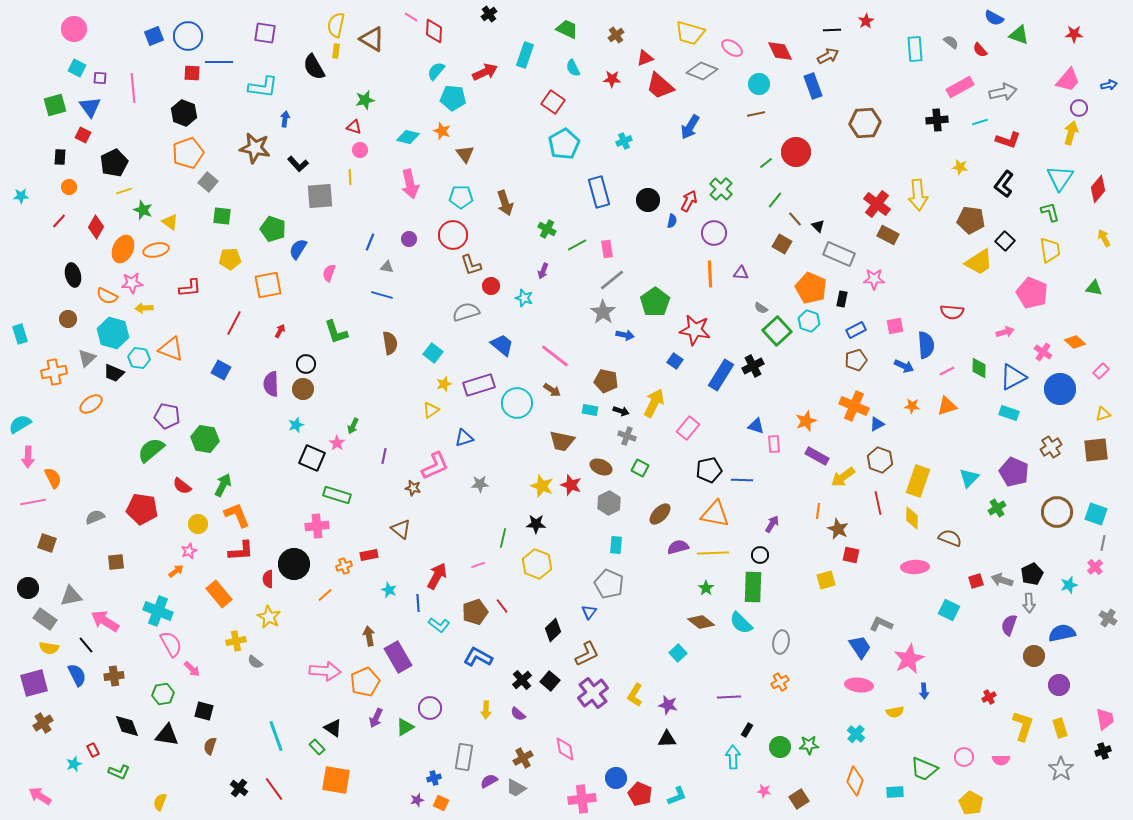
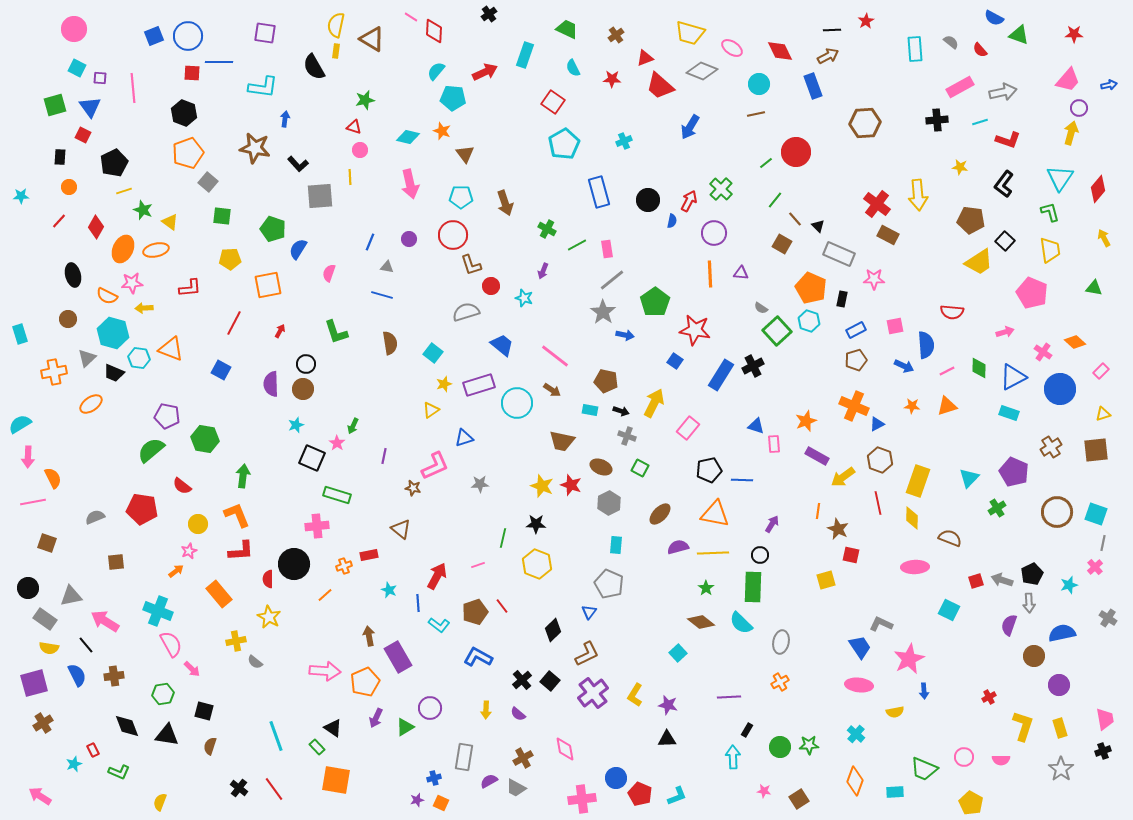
green arrow at (223, 485): moved 20 px right, 9 px up; rotated 20 degrees counterclockwise
